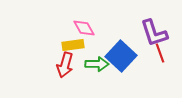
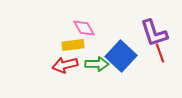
red arrow: rotated 60 degrees clockwise
